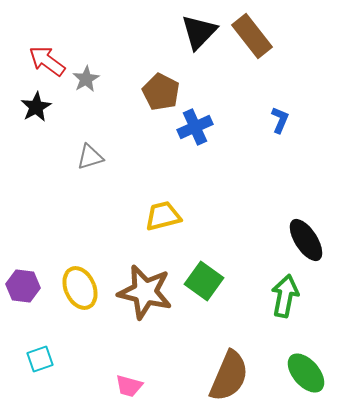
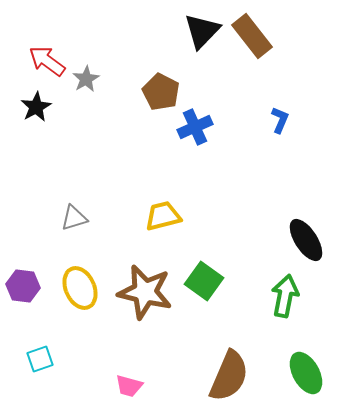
black triangle: moved 3 px right, 1 px up
gray triangle: moved 16 px left, 61 px down
green ellipse: rotated 12 degrees clockwise
